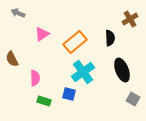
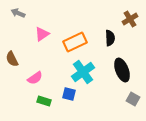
orange rectangle: rotated 15 degrees clockwise
pink semicircle: rotated 56 degrees clockwise
